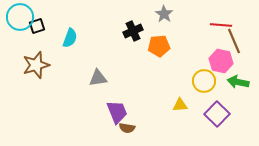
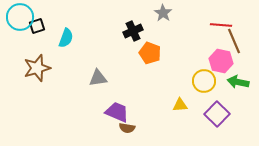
gray star: moved 1 px left, 1 px up
cyan semicircle: moved 4 px left
orange pentagon: moved 9 px left, 7 px down; rotated 25 degrees clockwise
brown star: moved 1 px right, 3 px down
purple trapezoid: rotated 45 degrees counterclockwise
